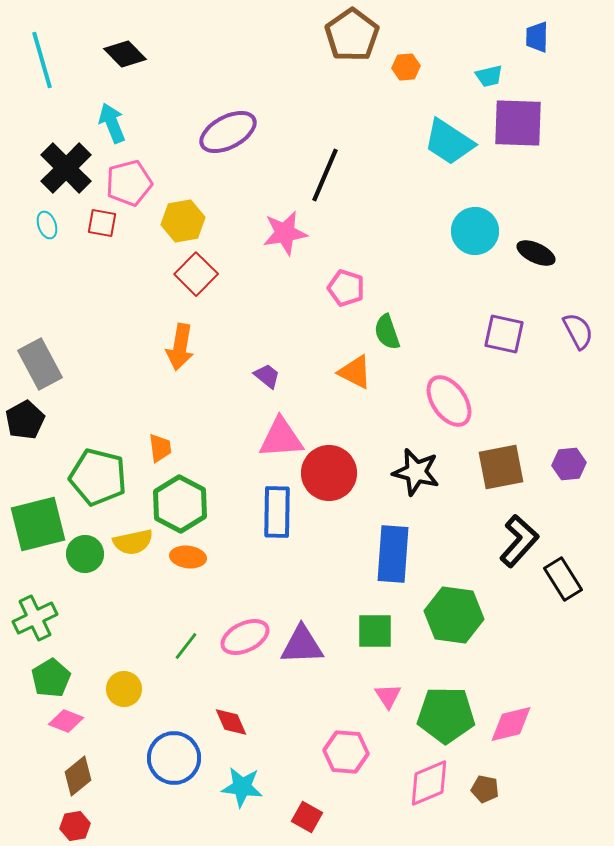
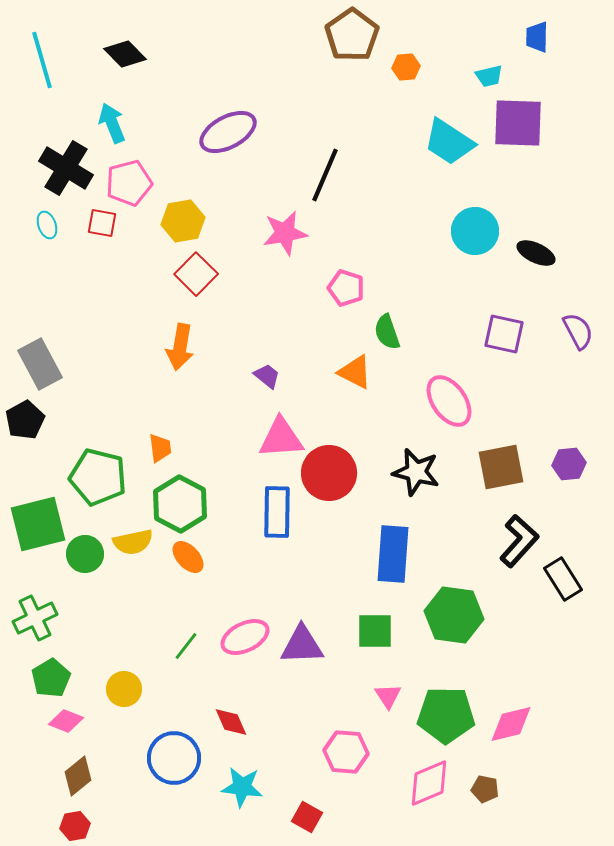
black cross at (66, 168): rotated 14 degrees counterclockwise
orange ellipse at (188, 557): rotated 40 degrees clockwise
